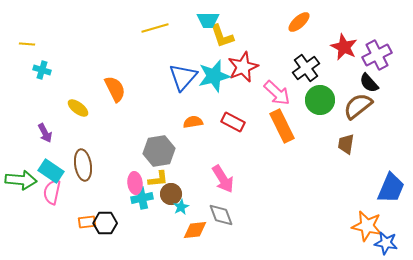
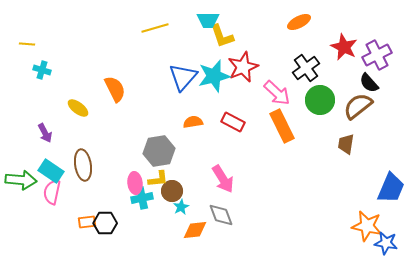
orange ellipse at (299, 22): rotated 15 degrees clockwise
brown circle at (171, 194): moved 1 px right, 3 px up
